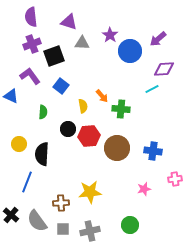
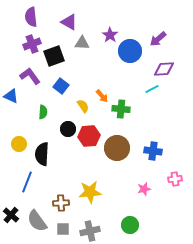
purple triangle: rotated 12 degrees clockwise
yellow semicircle: rotated 24 degrees counterclockwise
